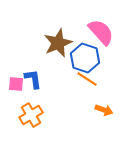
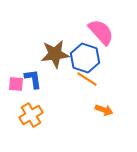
brown star: moved 3 px left, 11 px down; rotated 16 degrees clockwise
